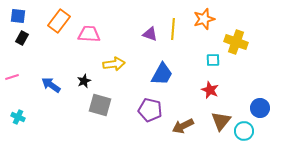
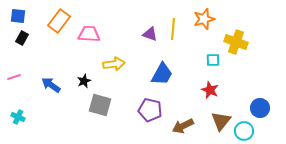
pink line: moved 2 px right
